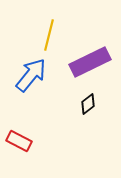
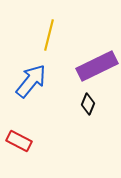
purple rectangle: moved 7 px right, 4 px down
blue arrow: moved 6 px down
black diamond: rotated 30 degrees counterclockwise
